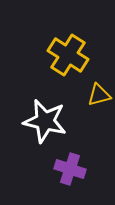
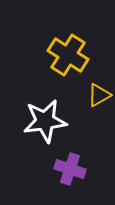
yellow triangle: rotated 15 degrees counterclockwise
white star: rotated 21 degrees counterclockwise
